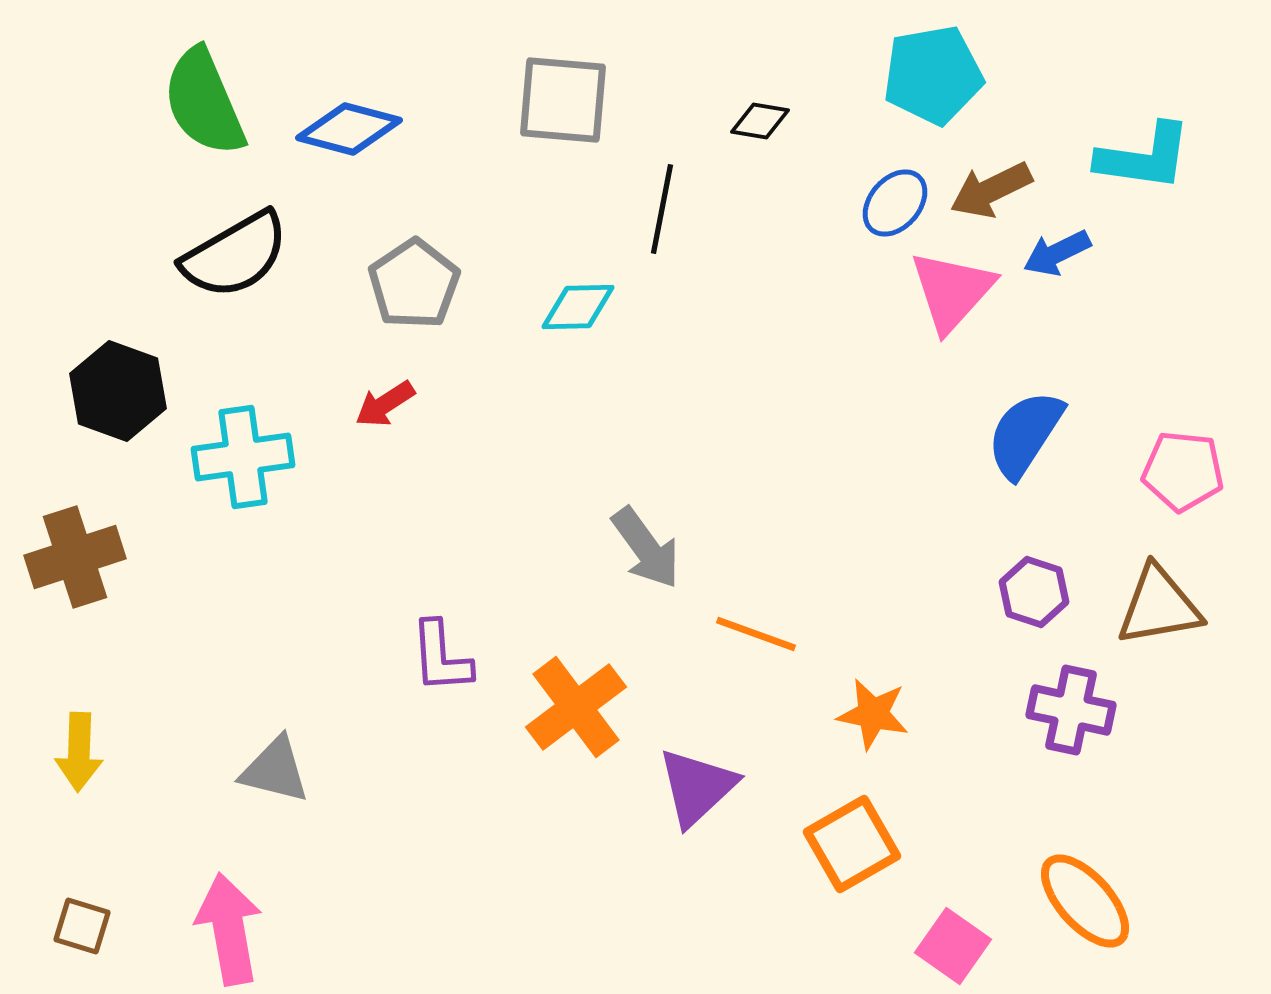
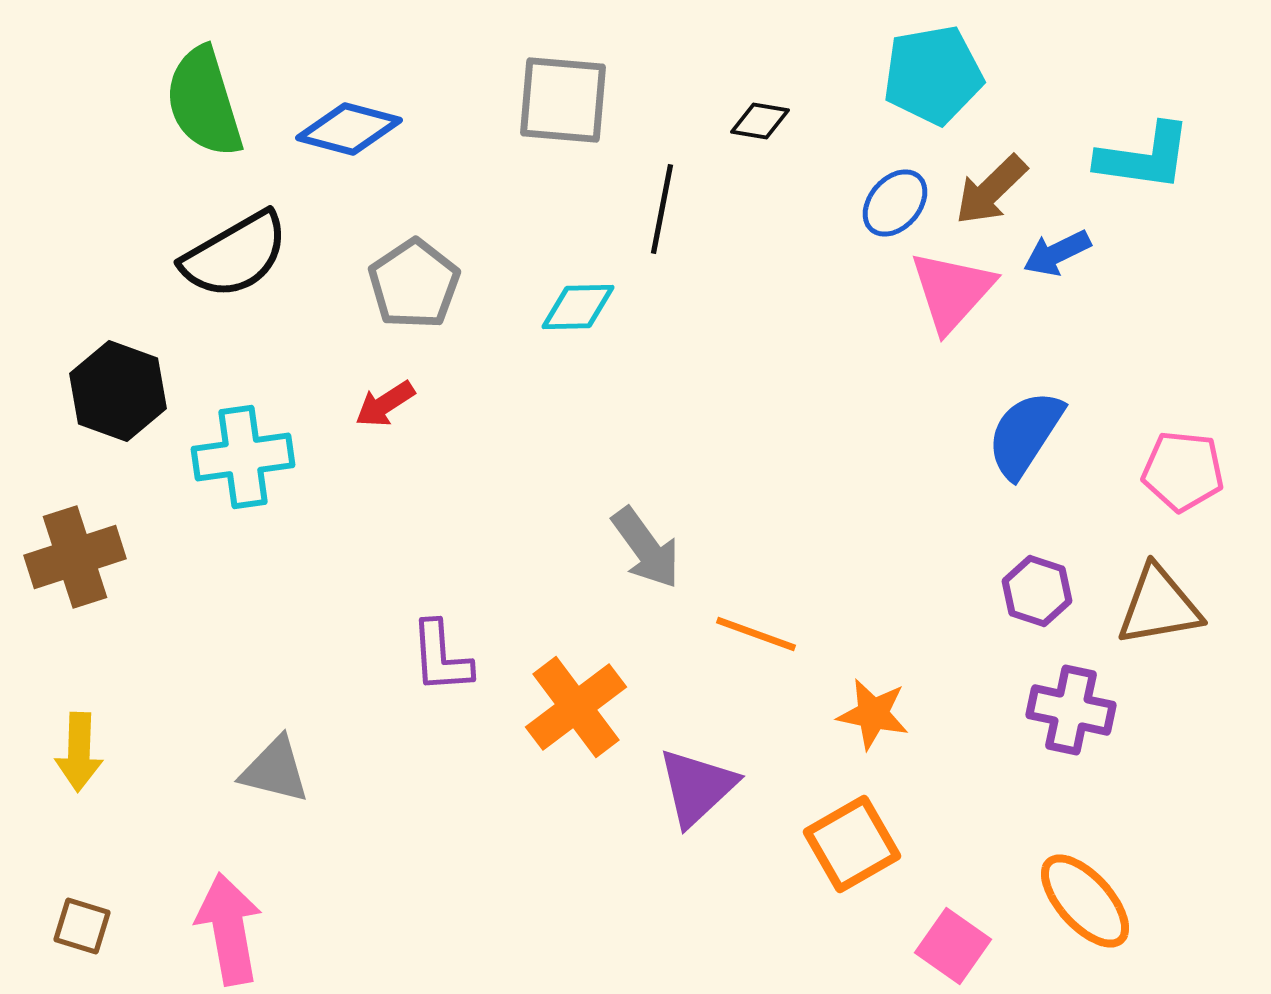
green semicircle: rotated 6 degrees clockwise
brown arrow: rotated 18 degrees counterclockwise
purple hexagon: moved 3 px right, 1 px up
